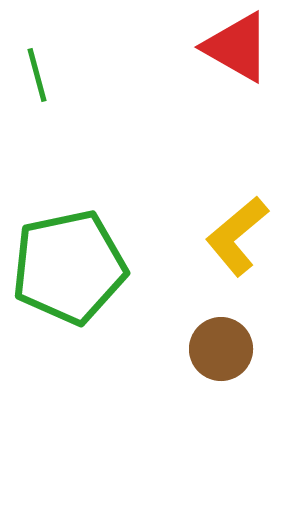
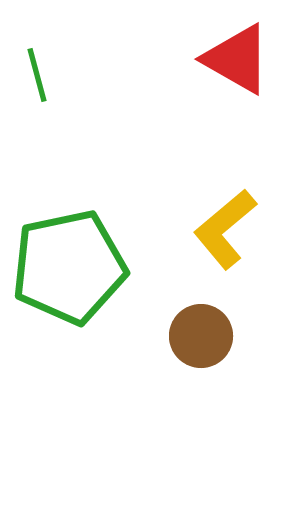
red triangle: moved 12 px down
yellow L-shape: moved 12 px left, 7 px up
brown circle: moved 20 px left, 13 px up
